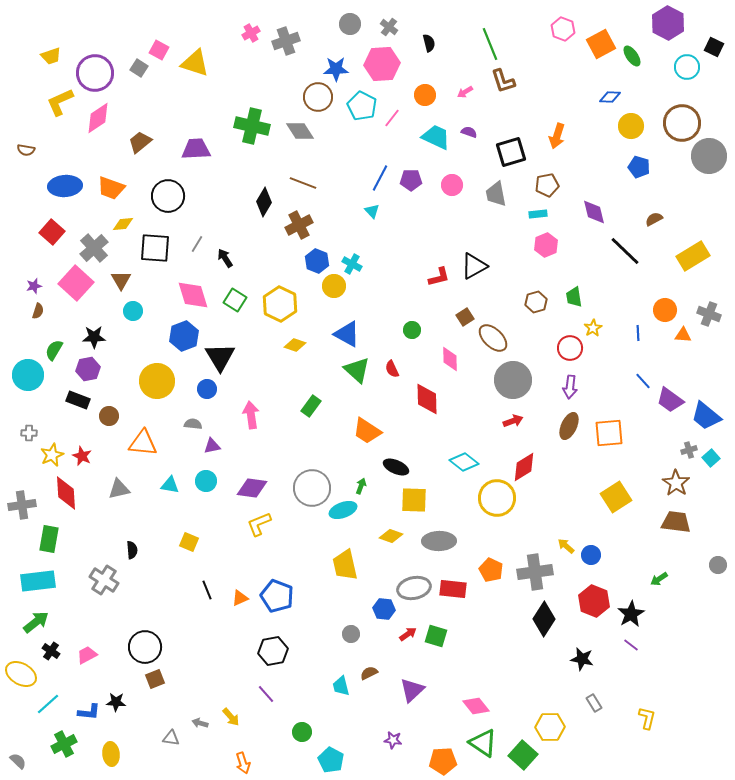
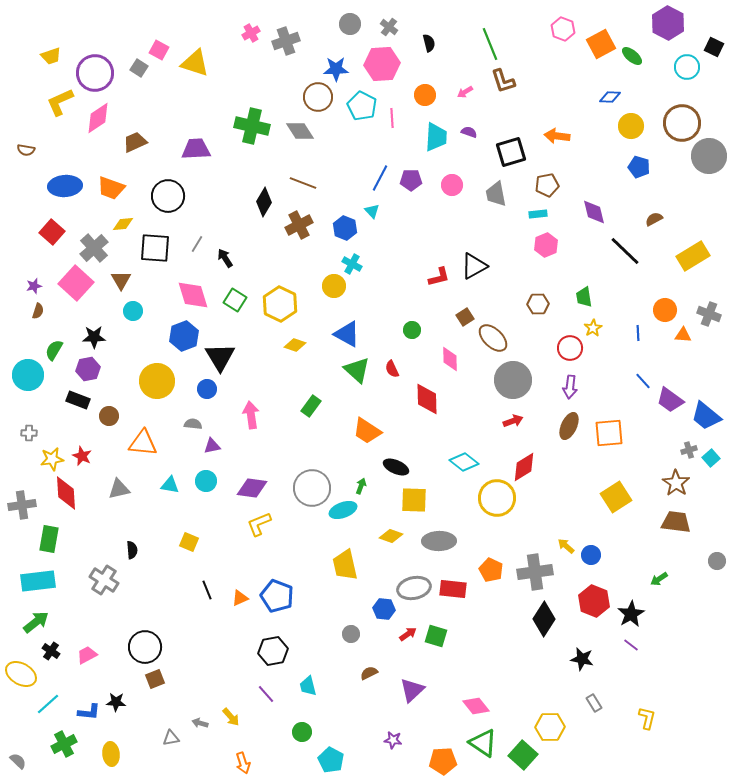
green ellipse at (632, 56): rotated 15 degrees counterclockwise
pink line at (392, 118): rotated 42 degrees counterclockwise
orange arrow at (557, 136): rotated 80 degrees clockwise
cyan trapezoid at (436, 137): rotated 68 degrees clockwise
brown trapezoid at (140, 142): moved 5 px left; rotated 15 degrees clockwise
blue hexagon at (317, 261): moved 28 px right, 33 px up
green trapezoid at (574, 297): moved 10 px right
brown hexagon at (536, 302): moved 2 px right, 2 px down; rotated 15 degrees clockwise
yellow star at (52, 455): moved 4 px down; rotated 15 degrees clockwise
gray circle at (718, 565): moved 1 px left, 4 px up
cyan trapezoid at (341, 686): moved 33 px left
gray triangle at (171, 738): rotated 18 degrees counterclockwise
